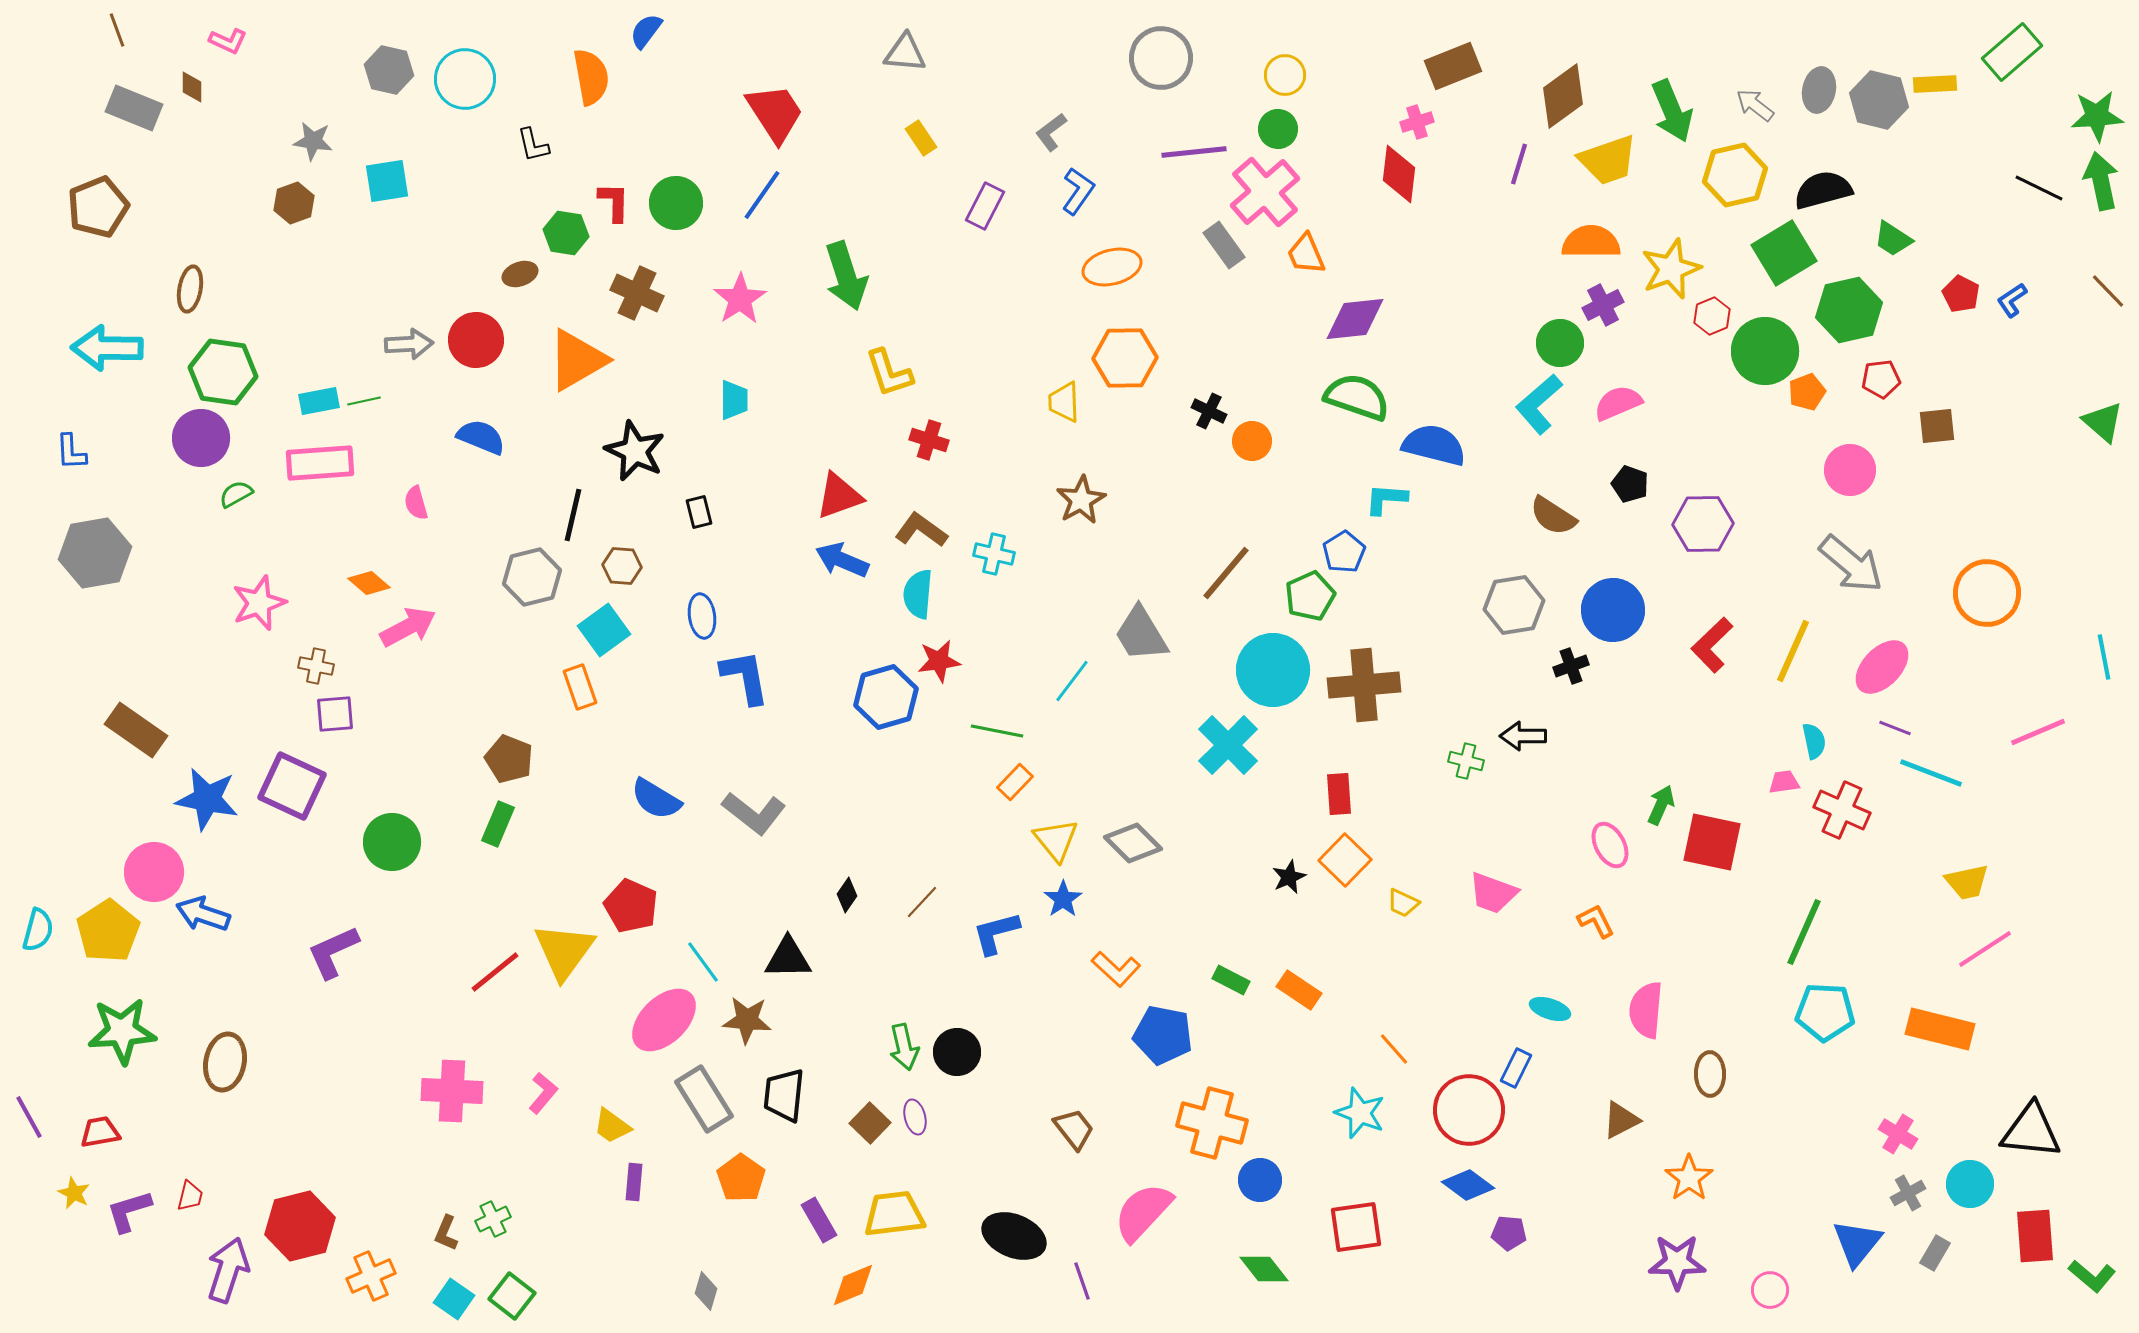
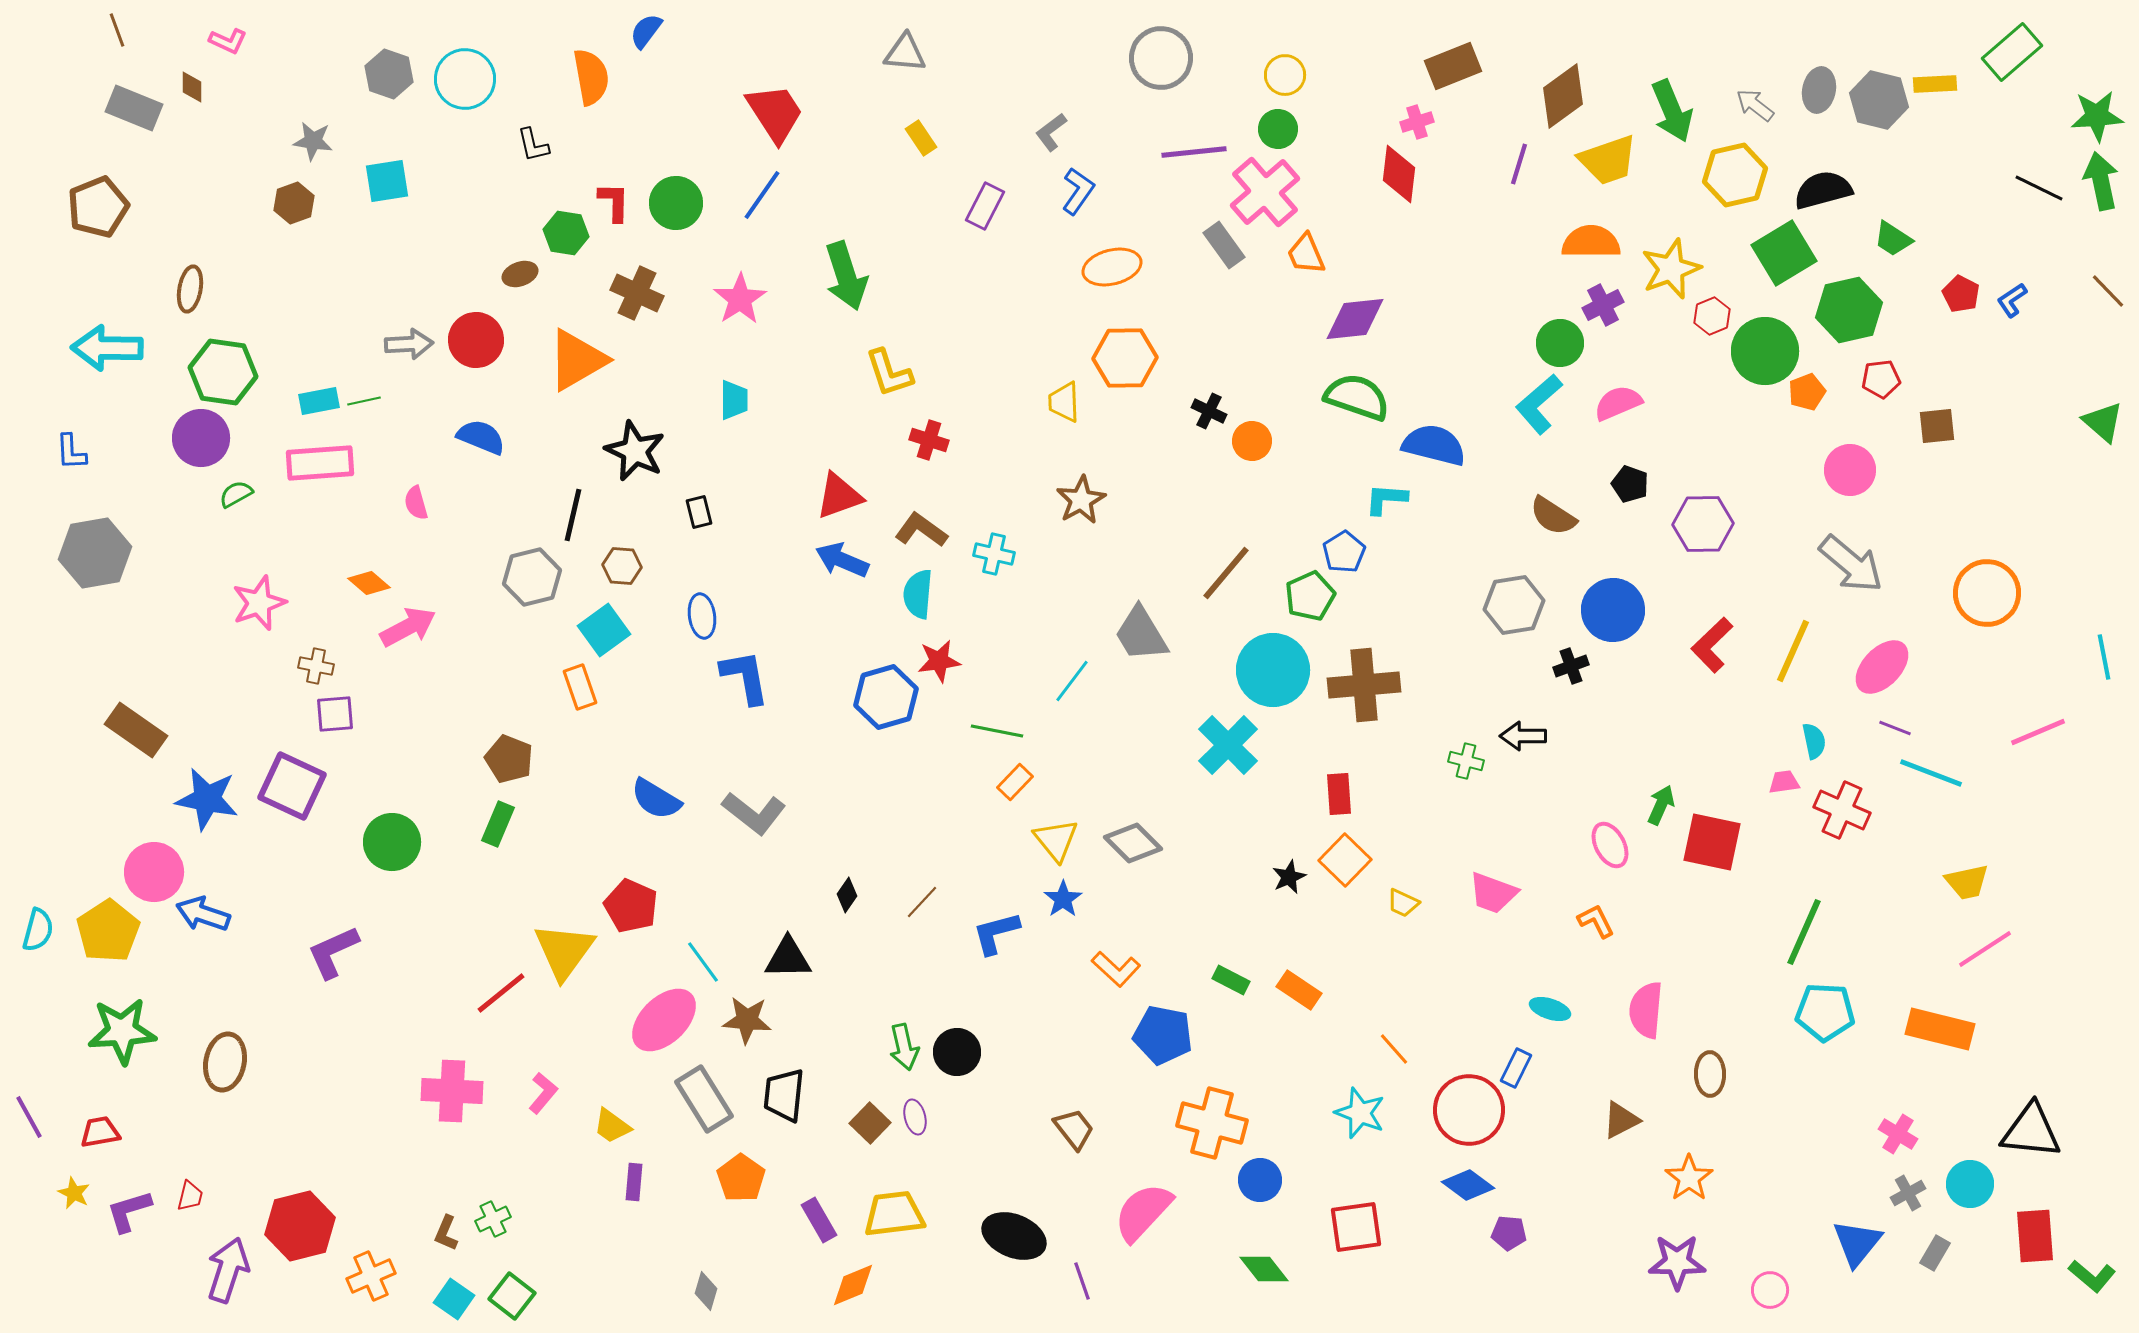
gray hexagon at (389, 70): moved 4 px down; rotated 6 degrees clockwise
red line at (495, 972): moved 6 px right, 21 px down
